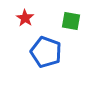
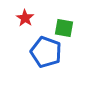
green square: moved 7 px left, 7 px down
